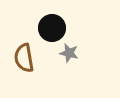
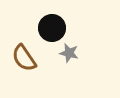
brown semicircle: rotated 24 degrees counterclockwise
